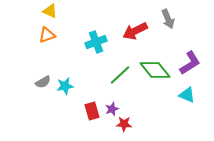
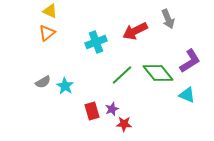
orange triangle: moved 2 px up; rotated 18 degrees counterclockwise
purple L-shape: moved 2 px up
green diamond: moved 3 px right, 3 px down
green line: moved 2 px right
cyan star: rotated 30 degrees counterclockwise
